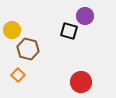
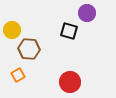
purple circle: moved 2 px right, 3 px up
brown hexagon: moved 1 px right; rotated 10 degrees counterclockwise
orange square: rotated 16 degrees clockwise
red circle: moved 11 px left
